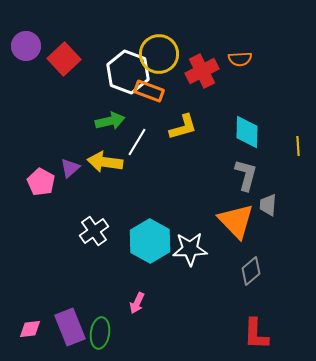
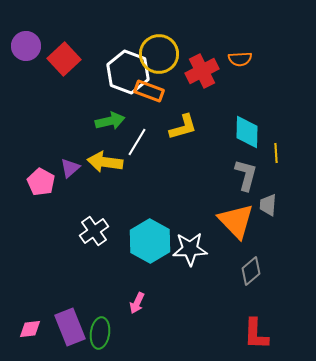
yellow line: moved 22 px left, 7 px down
